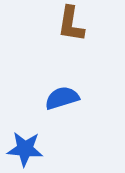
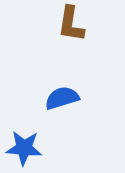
blue star: moved 1 px left, 1 px up
